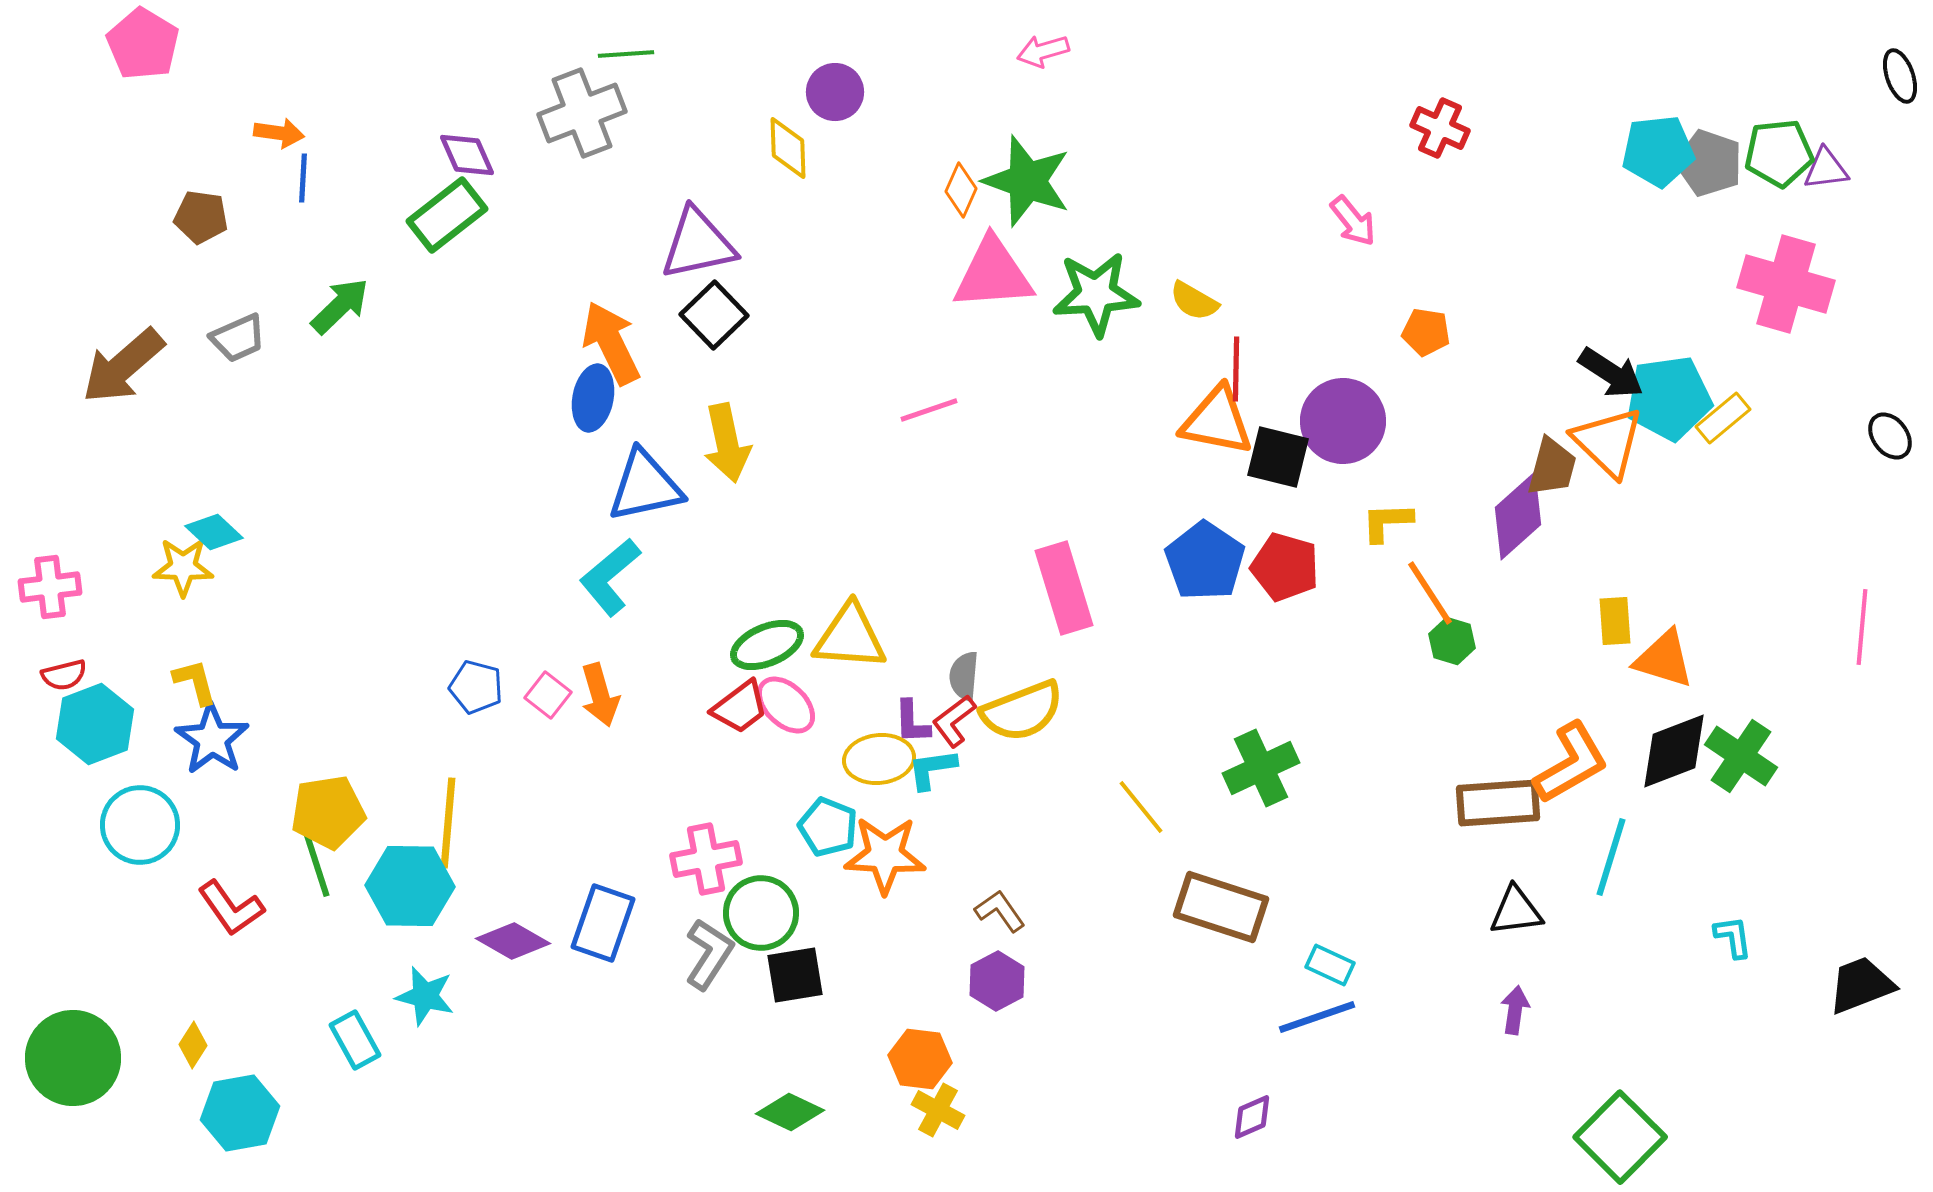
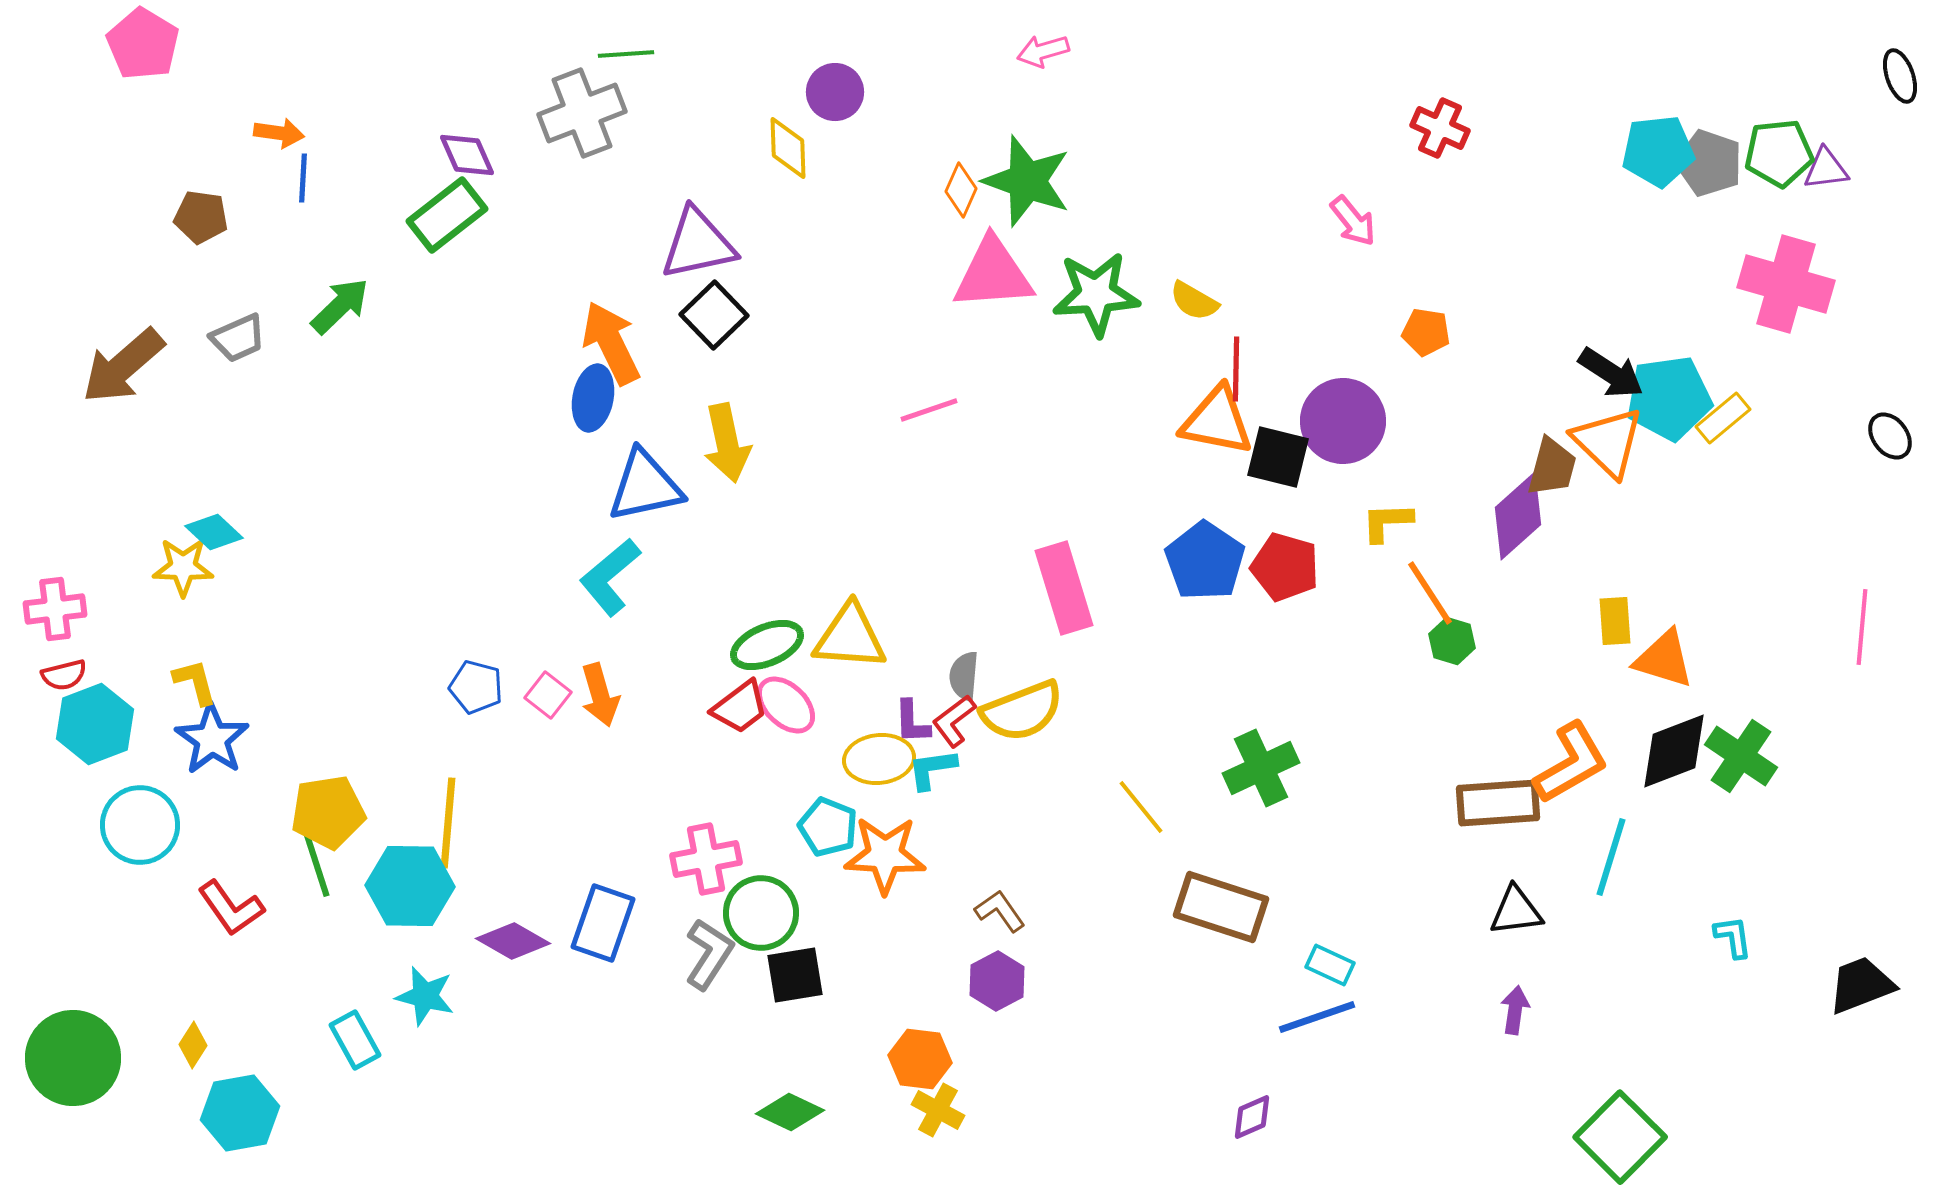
pink cross at (50, 587): moved 5 px right, 22 px down
